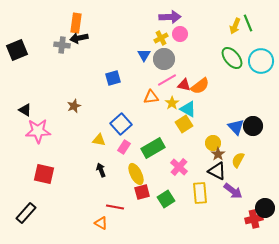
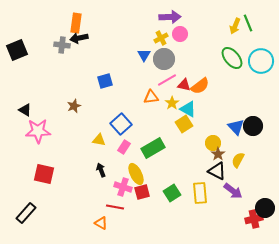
blue square at (113, 78): moved 8 px left, 3 px down
pink cross at (179, 167): moved 56 px left, 20 px down; rotated 24 degrees counterclockwise
green square at (166, 199): moved 6 px right, 6 px up
